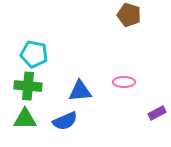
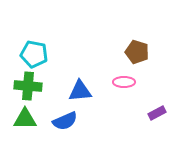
brown pentagon: moved 8 px right, 37 px down
